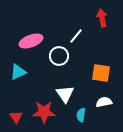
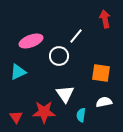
red arrow: moved 3 px right, 1 px down
